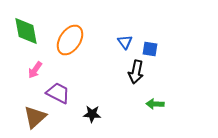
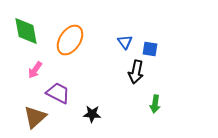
green arrow: rotated 84 degrees counterclockwise
